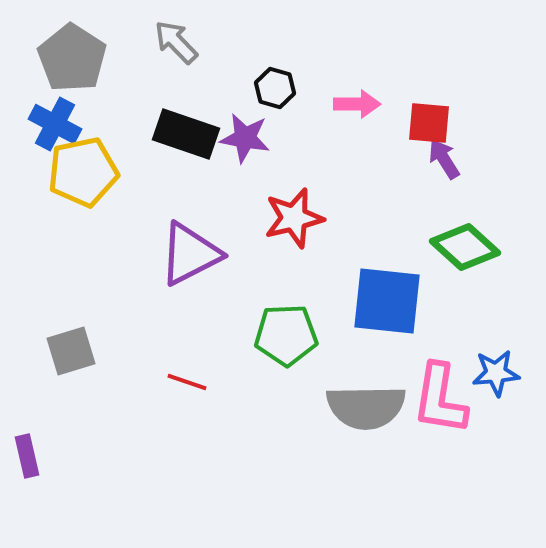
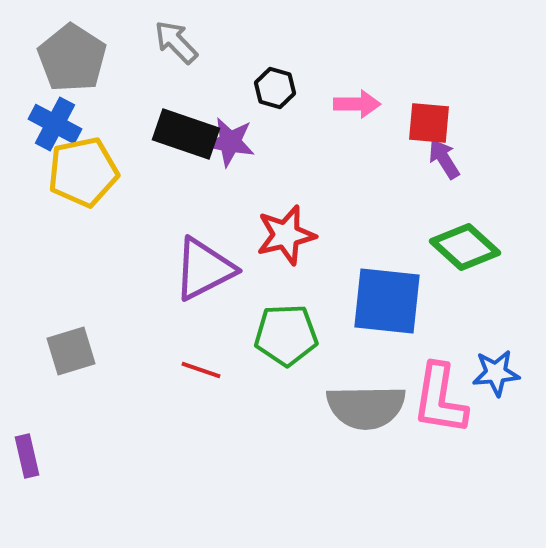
purple star: moved 15 px left, 4 px down
red star: moved 8 px left, 17 px down
purple triangle: moved 14 px right, 15 px down
red line: moved 14 px right, 12 px up
